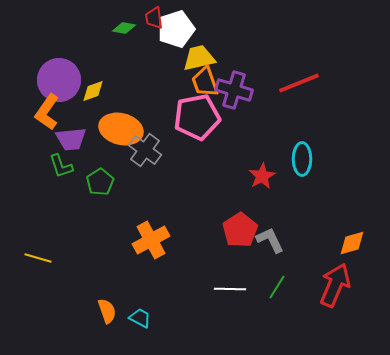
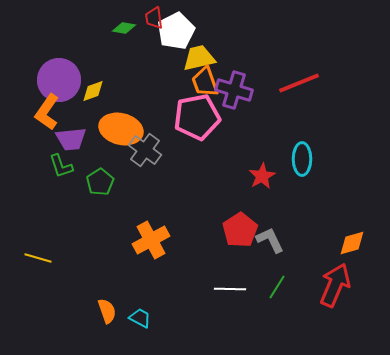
white pentagon: moved 2 px down; rotated 9 degrees counterclockwise
